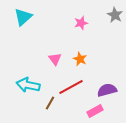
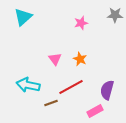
gray star: rotated 28 degrees counterclockwise
purple semicircle: rotated 60 degrees counterclockwise
brown line: moved 1 px right; rotated 40 degrees clockwise
